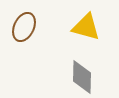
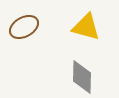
brown ellipse: rotated 36 degrees clockwise
